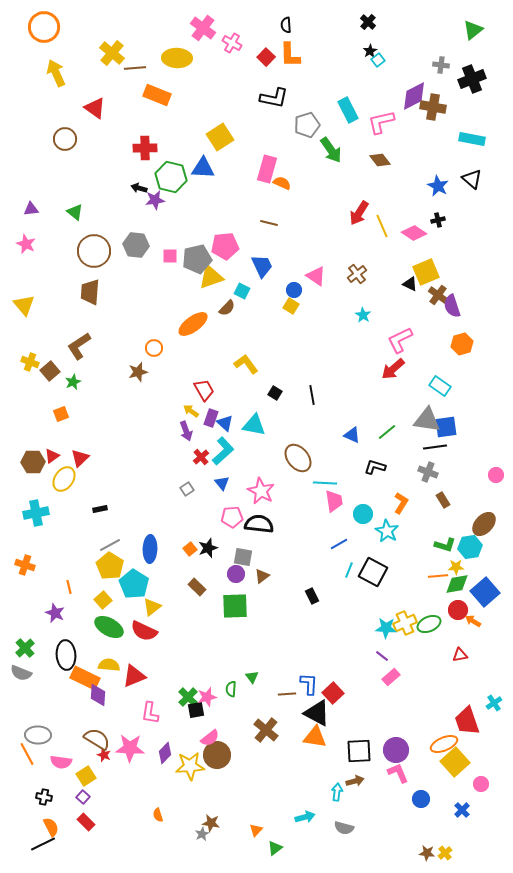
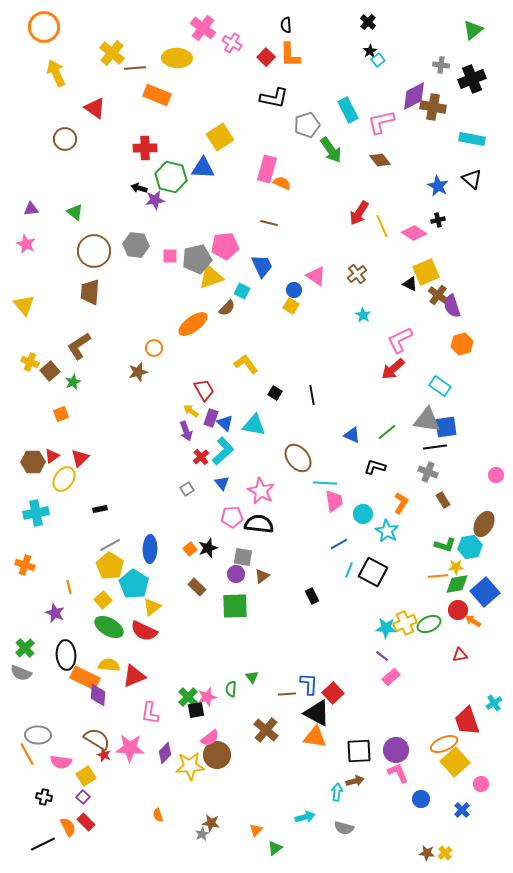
brown ellipse at (484, 524): rotated 15 degrees counterclockwise
orange semicircle at (51, 827): moved 17 px right
